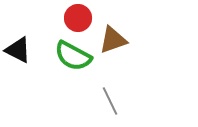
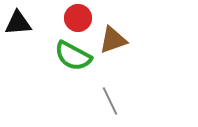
black triangle: moved 27 px up; rotated 32 degrees counterclockwise
